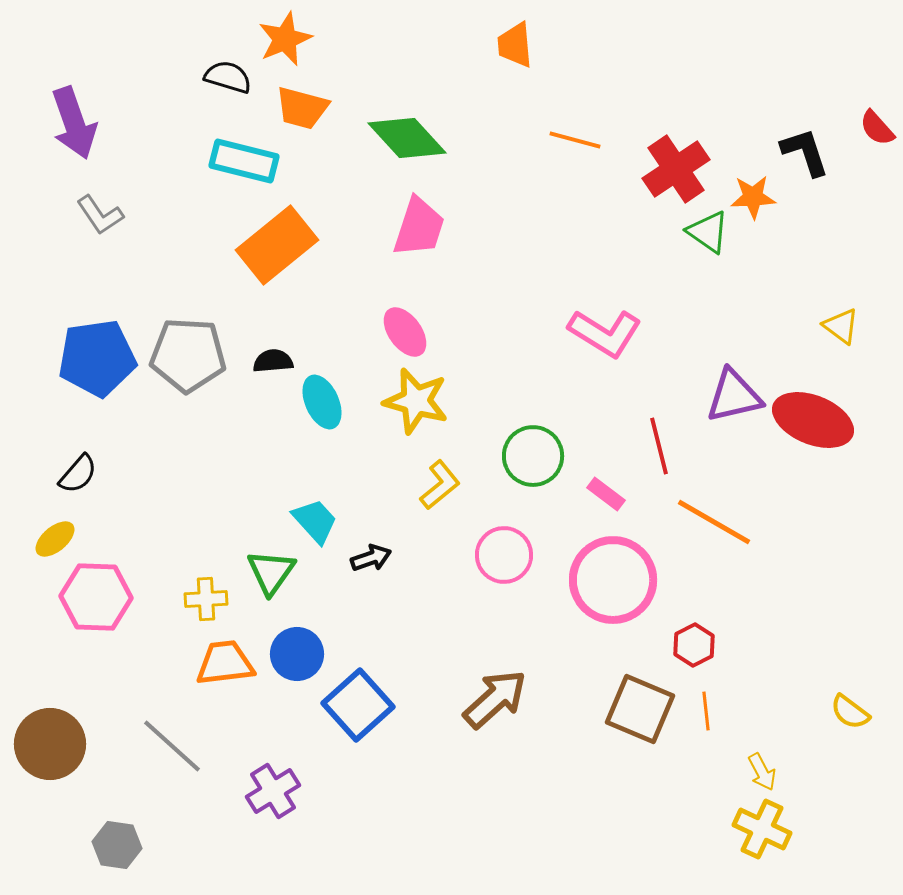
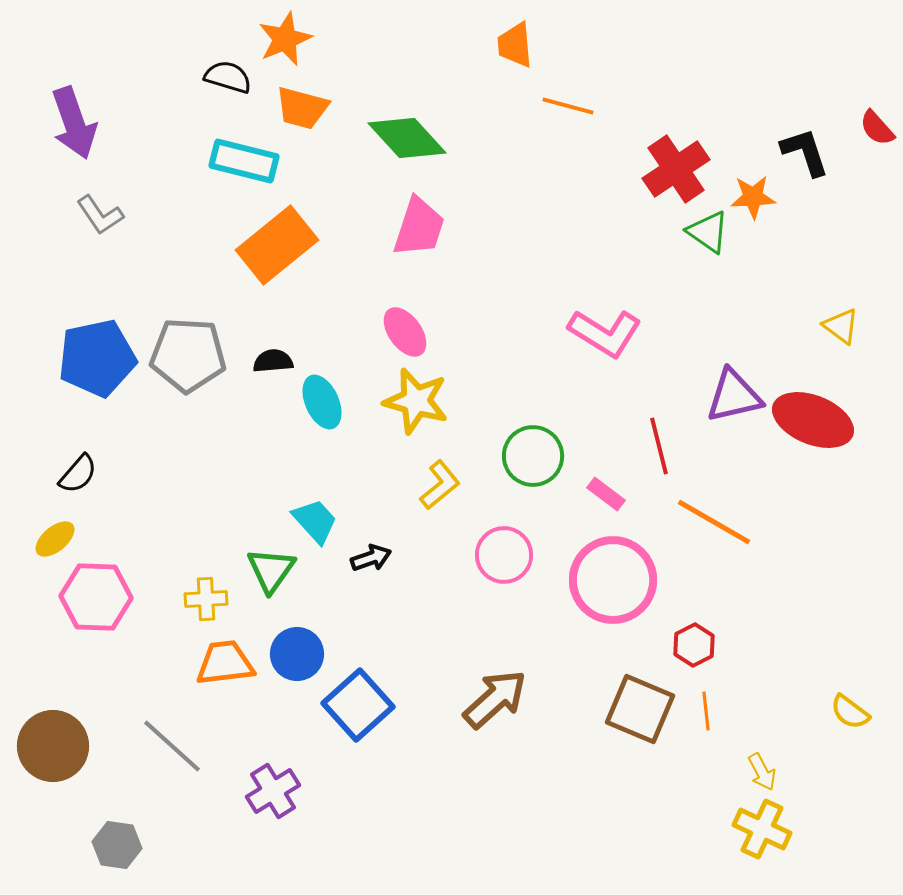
orange line at (575, 140): moved 7 px left, 34 px up
blue pentagon at (97, 358): rotated 4 degrees counterclockwise
green triangle at (271, 572): moved 2 px up
brown circle at (50, 744): moved 3 px right, 2 px down
